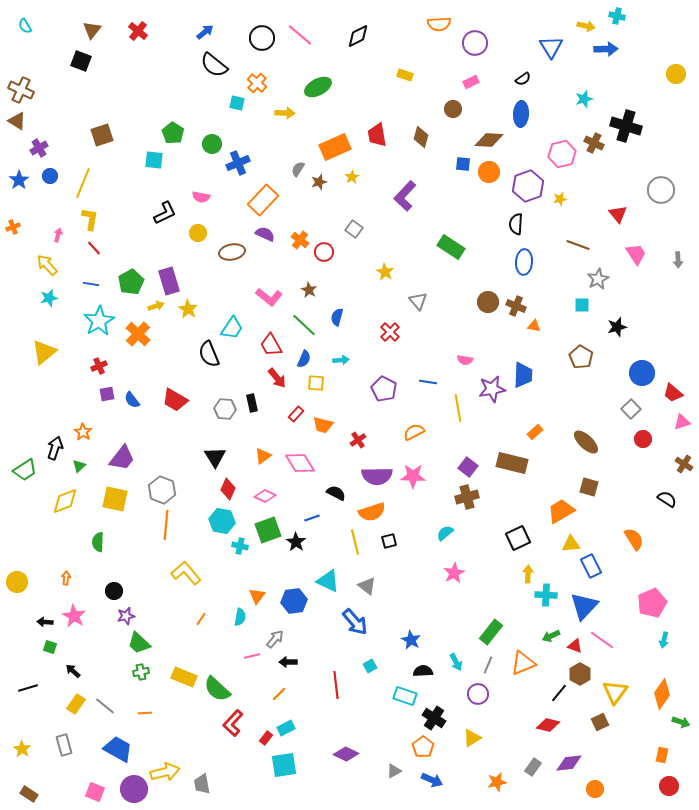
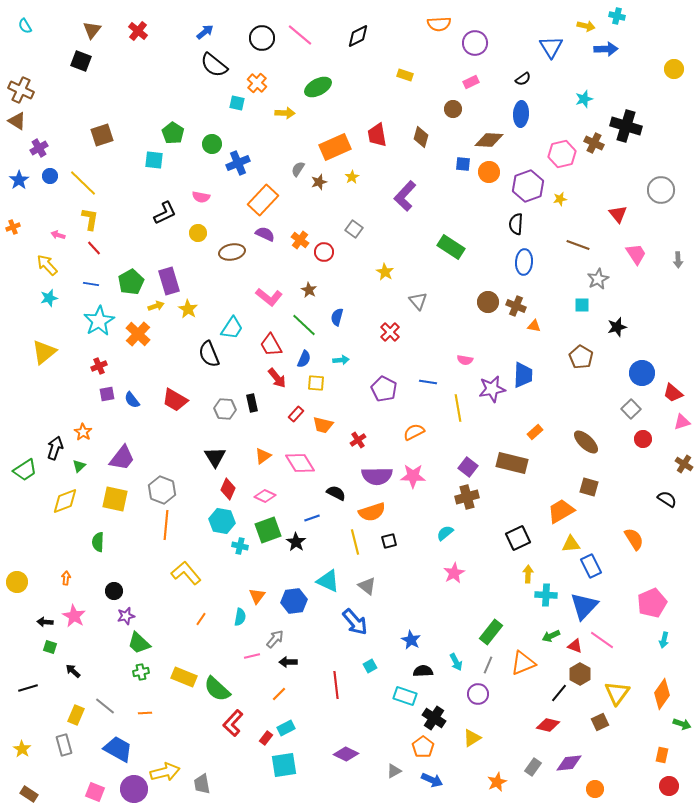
yellow circle at (676, 74): moved 2 px left, 5 px up
yellow line at (83, 183): rotated 68 degrees counterclockwise
pink arrow at (58, 235): rotated 88 degrees counterclockwise
yellow triangle at (615, 692): moved 2 px right, 1 px down
yellow rectangle at (76, 704): moved 11 px down; rotated 12 degrees counterclockwise
green arrow at (681, 722): moved 1 px right, 2 px down
orange star at (497, 782): rotated 12 degrees counterclockwise
